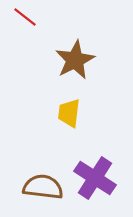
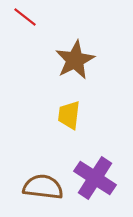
yellow trapezoid: moved 2 px down
